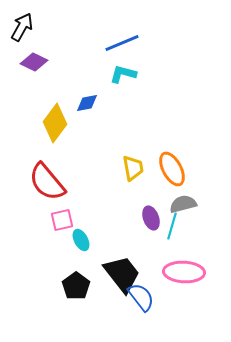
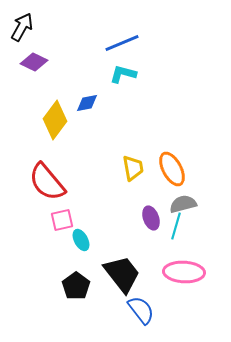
yellow diamond: moved 3 px up
cyan line: moved 4 px right
blue semicircle: moved 13 px down
